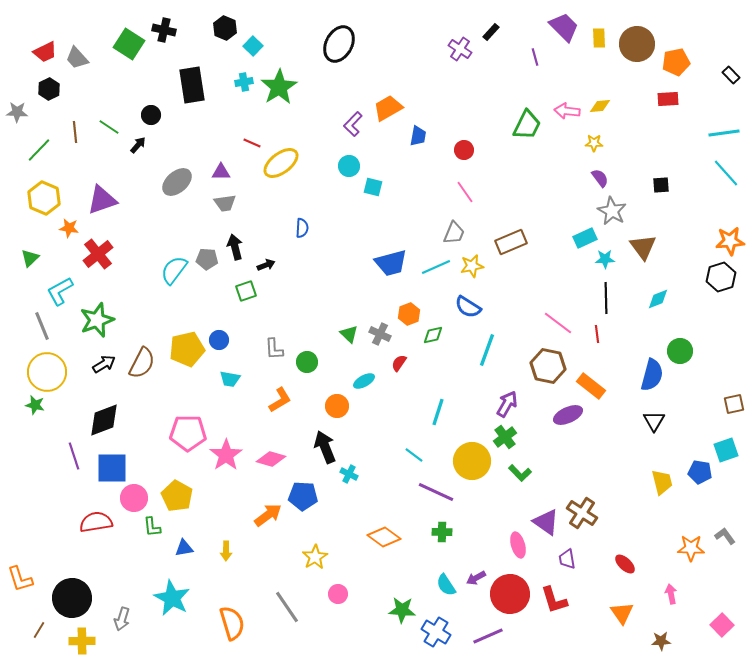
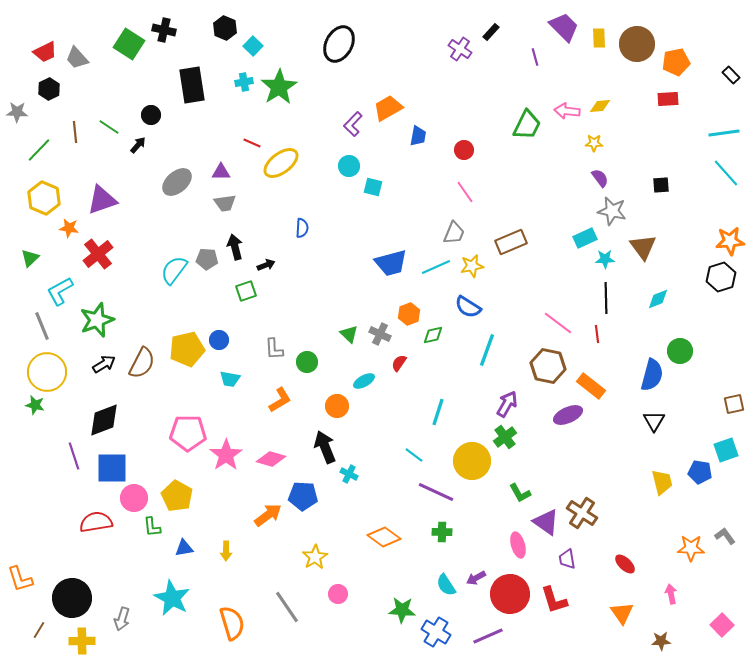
gray star at (612, 211): rotated 16 degrees counterclockwise
green L-shape at (520, 473): moved 20 px down; rotated 15 degrees clockwise
